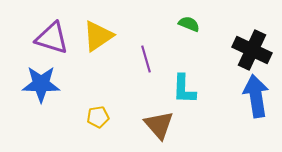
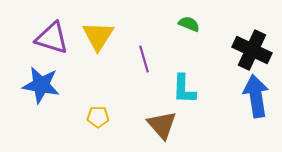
yellow triangle: rotated 24 degrees counterclockwise
purple line: moved 2 px left
blue star: moved 1 px down; rotated 9 degrees clockwise
yellow pentagon: rotated 10 degrees clockwise
brown triangle: moved 3 px right
